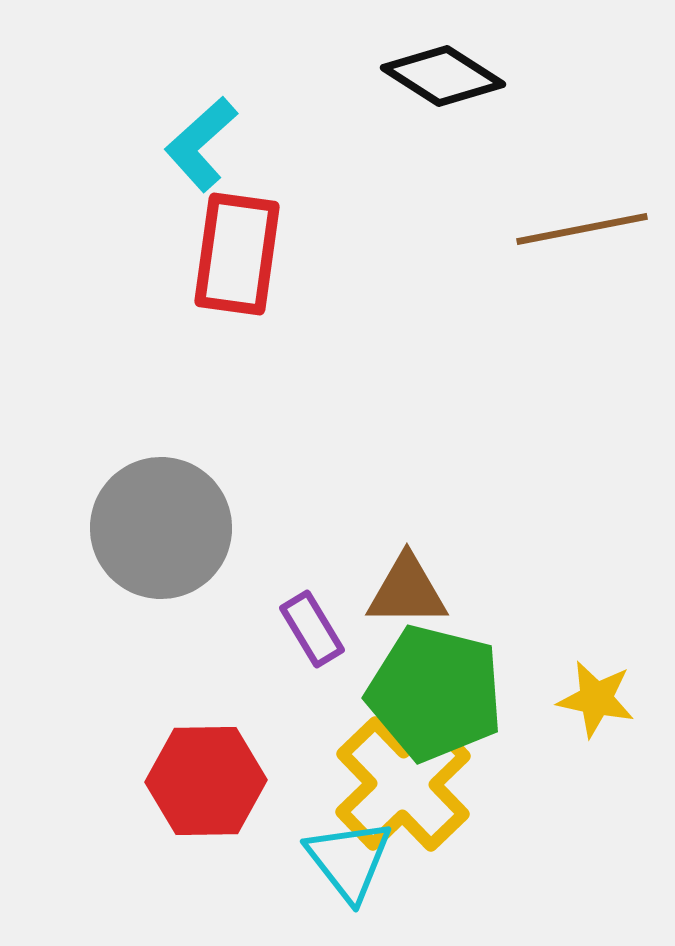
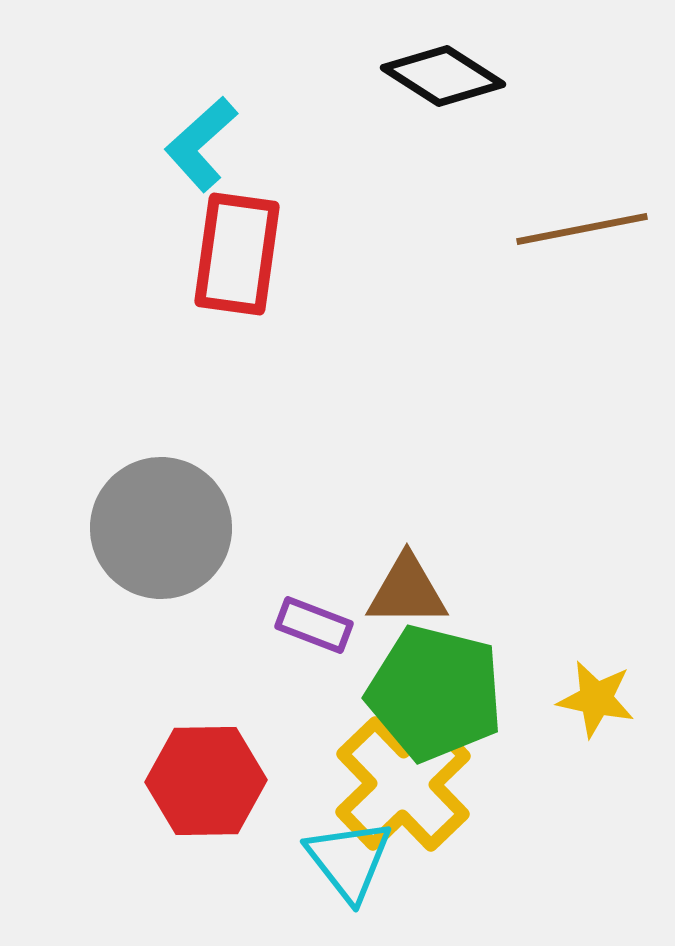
purple rectangle: moved 2 px right, 4 px up; rotated 38 degrees counterclockwise
